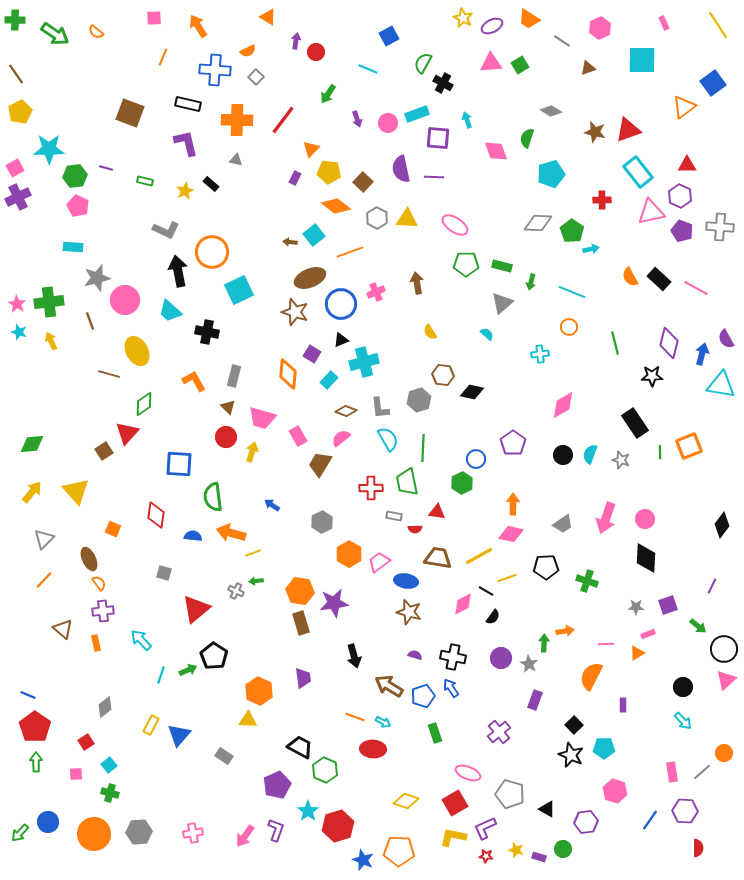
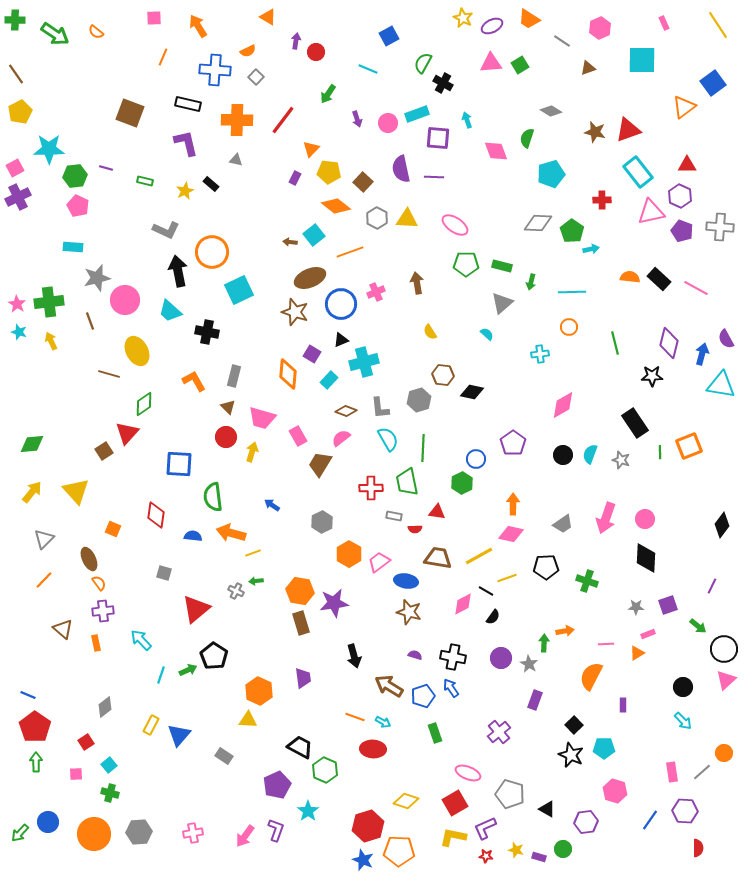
orange semicircle at (630, 277): rotated 126 degrees clockwise
cyan line at (572, 292): rotated 24 degrees counterclockwise
red hexagon at (338, 826): moved 30 px right
